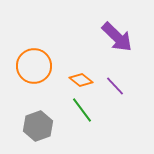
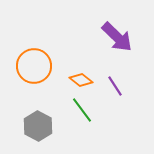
purple line: rotated 10 degrees clockwise
gray hexagon: rotated 12 degrees counterclockwise
